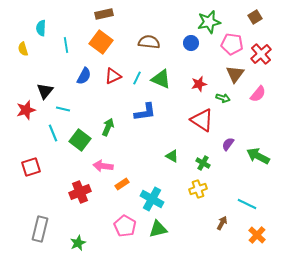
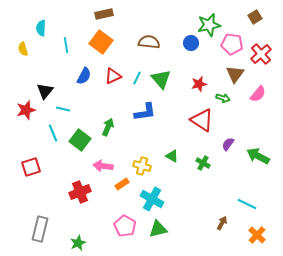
green star at (209, 22): moved 3 px down
green triangle at (161, 79): rotated 25 degrees clockwise
yellow cross at (198, 189): moved 56 px left, 23 px up; rotated 36 degrees clockwise
